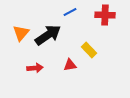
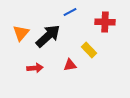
red cross: moved 7 px down
black arrow: moved 1 px down; rotated 8 degrees counterclockwise
